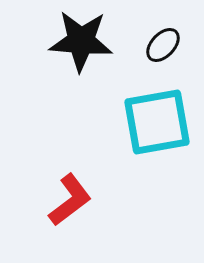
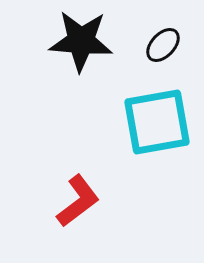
red L-shape: moved 8 px right, 1 px down
